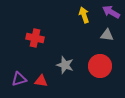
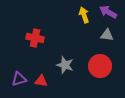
purple arrow: moved 3 px left
